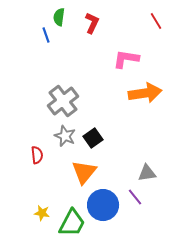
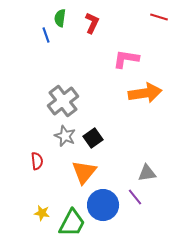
green semicircle: moved 1 px right, 1 px down
red line: moved 3 px right, 4 px up; rotated 42 degrees counterclockwise
red semicircle: moved 6 px down
